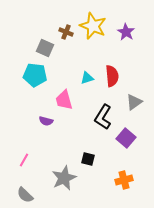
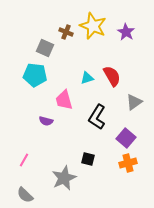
red semicircle: rotated 25 degrees counterclockwise
black L-shape: moved 6 px left
orange cross: moved 4 px right, 17 px up
